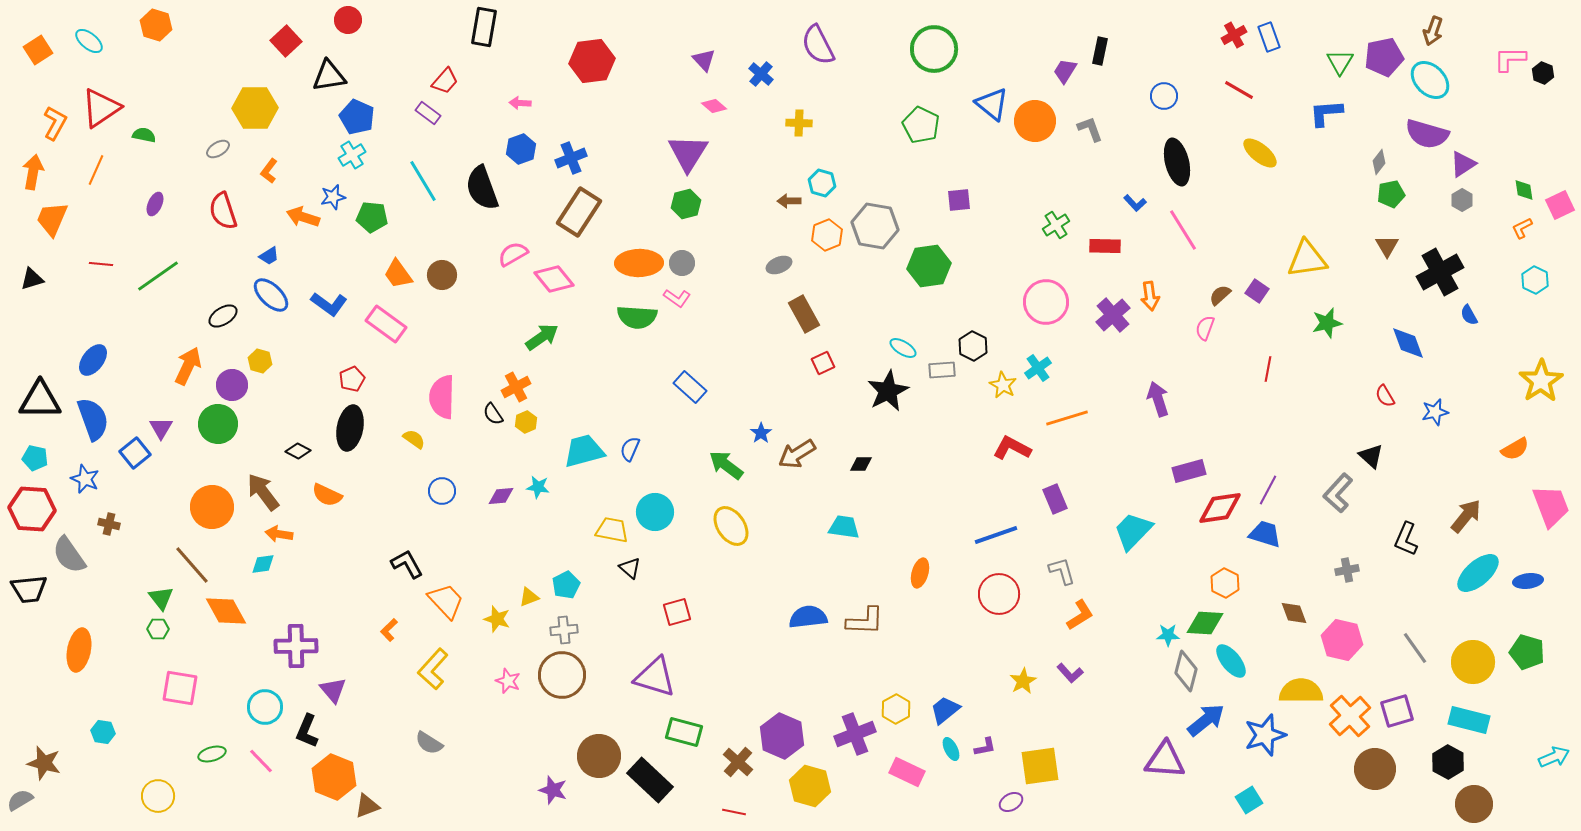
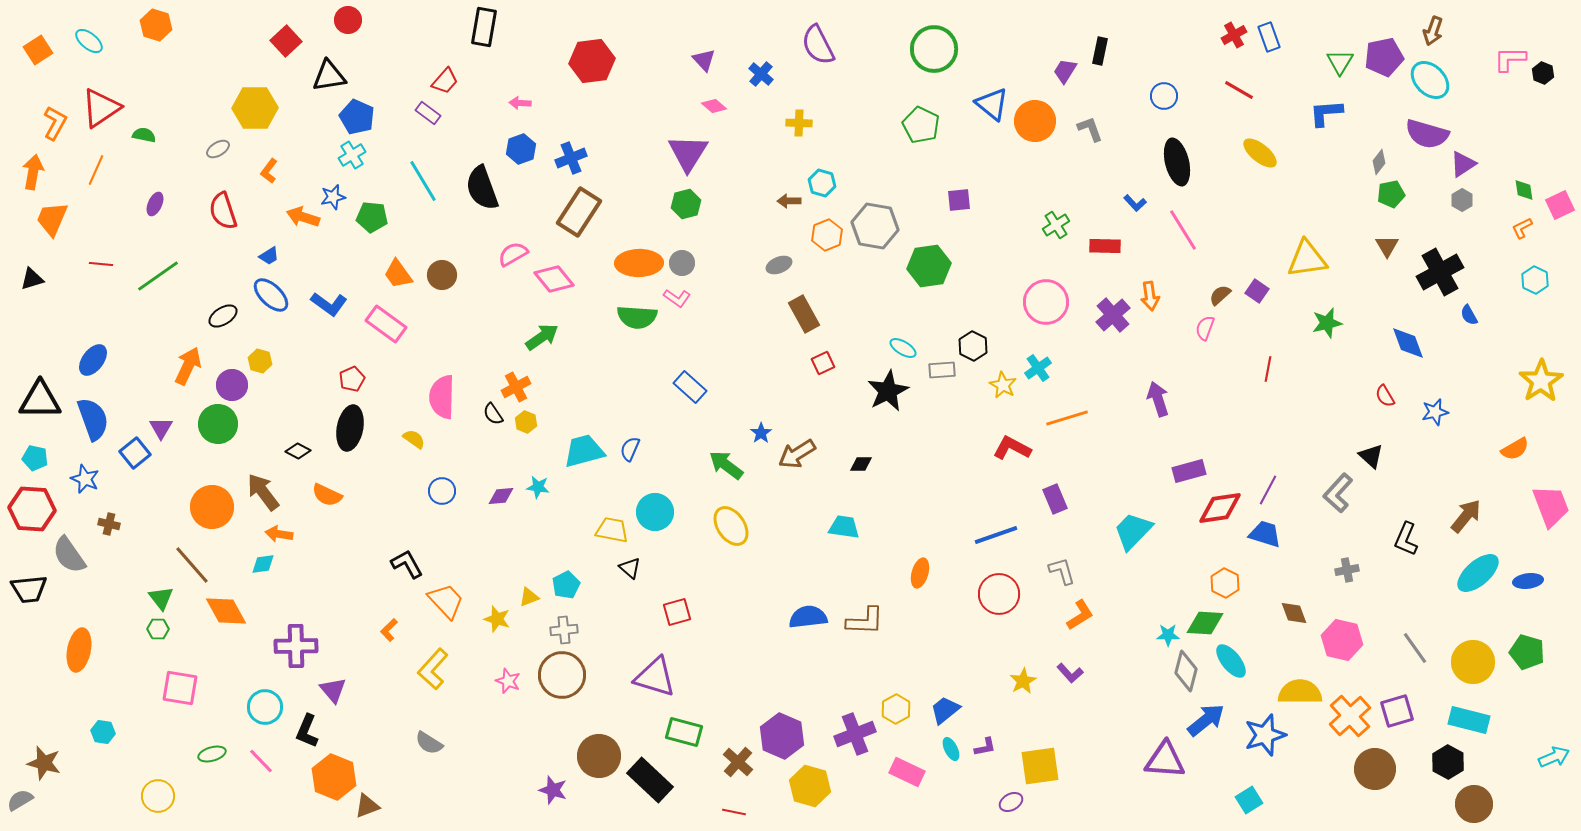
yellow hexagon at (526, 422): rotated 15 degrees counterclockwise
yellow semicircle at (1301, 691): moved 1 px left, 1 px down
